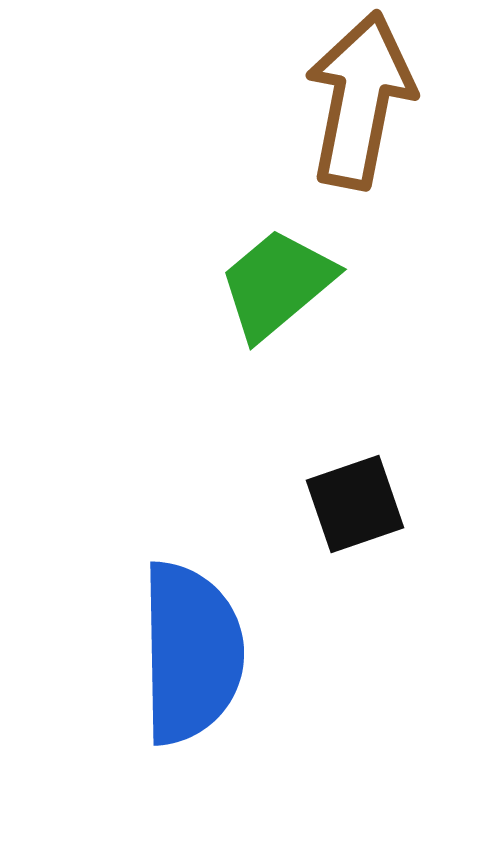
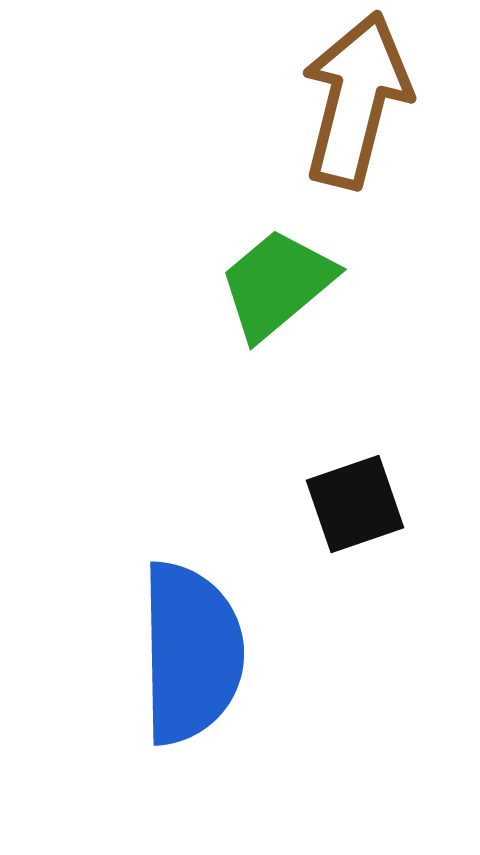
brown arrow: moved 4 px left; rotated 3 degrees clockwise
